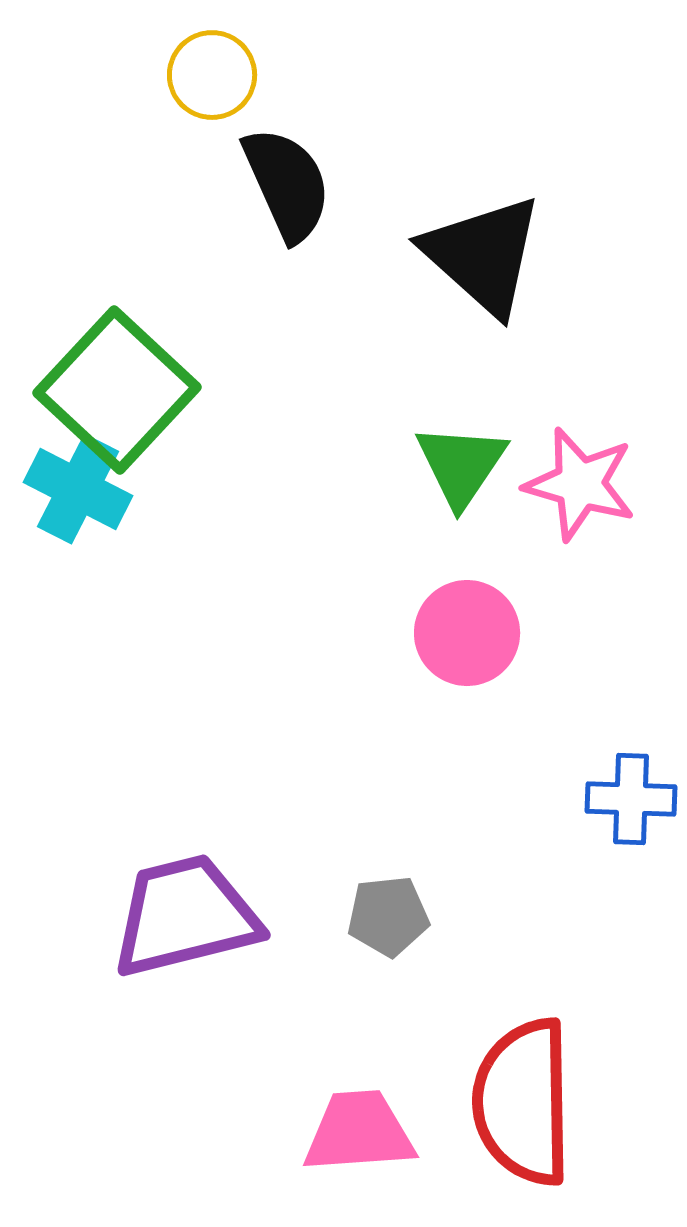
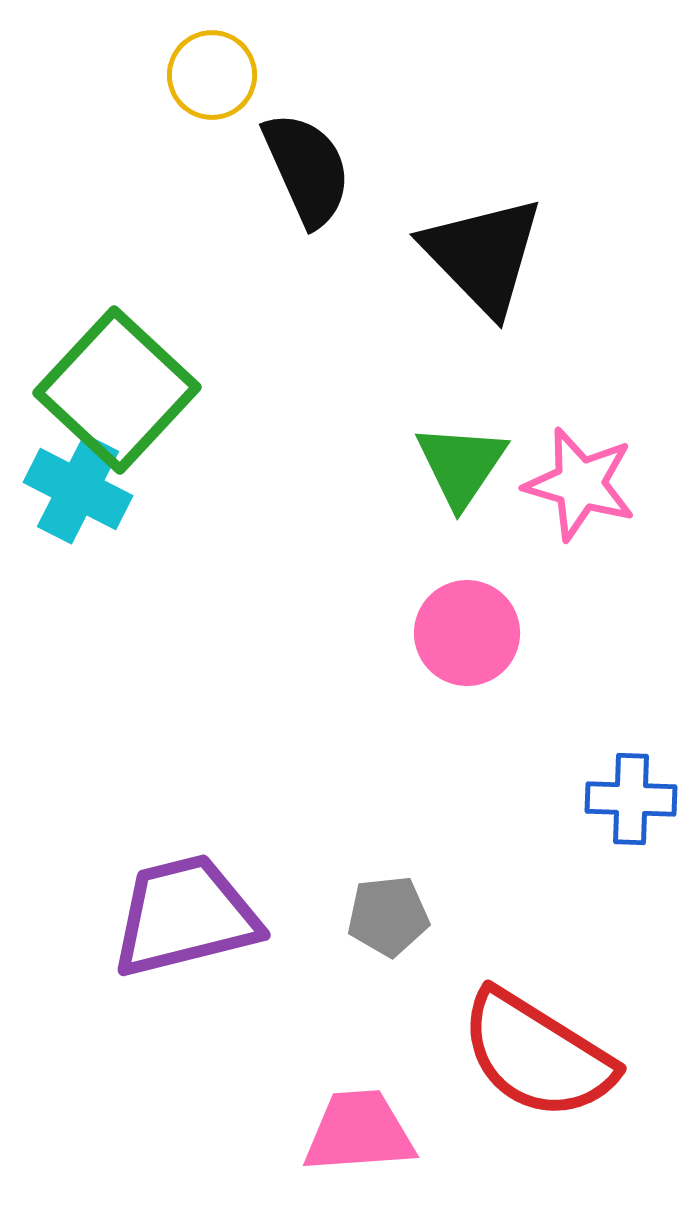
black semicircle: moved 20 px right, 15 px up
black triangle: rotated 4 degrees clockwise
red semicircle: moved 14 px right, 47 px up; rotated 57 degrees counterclockwise
